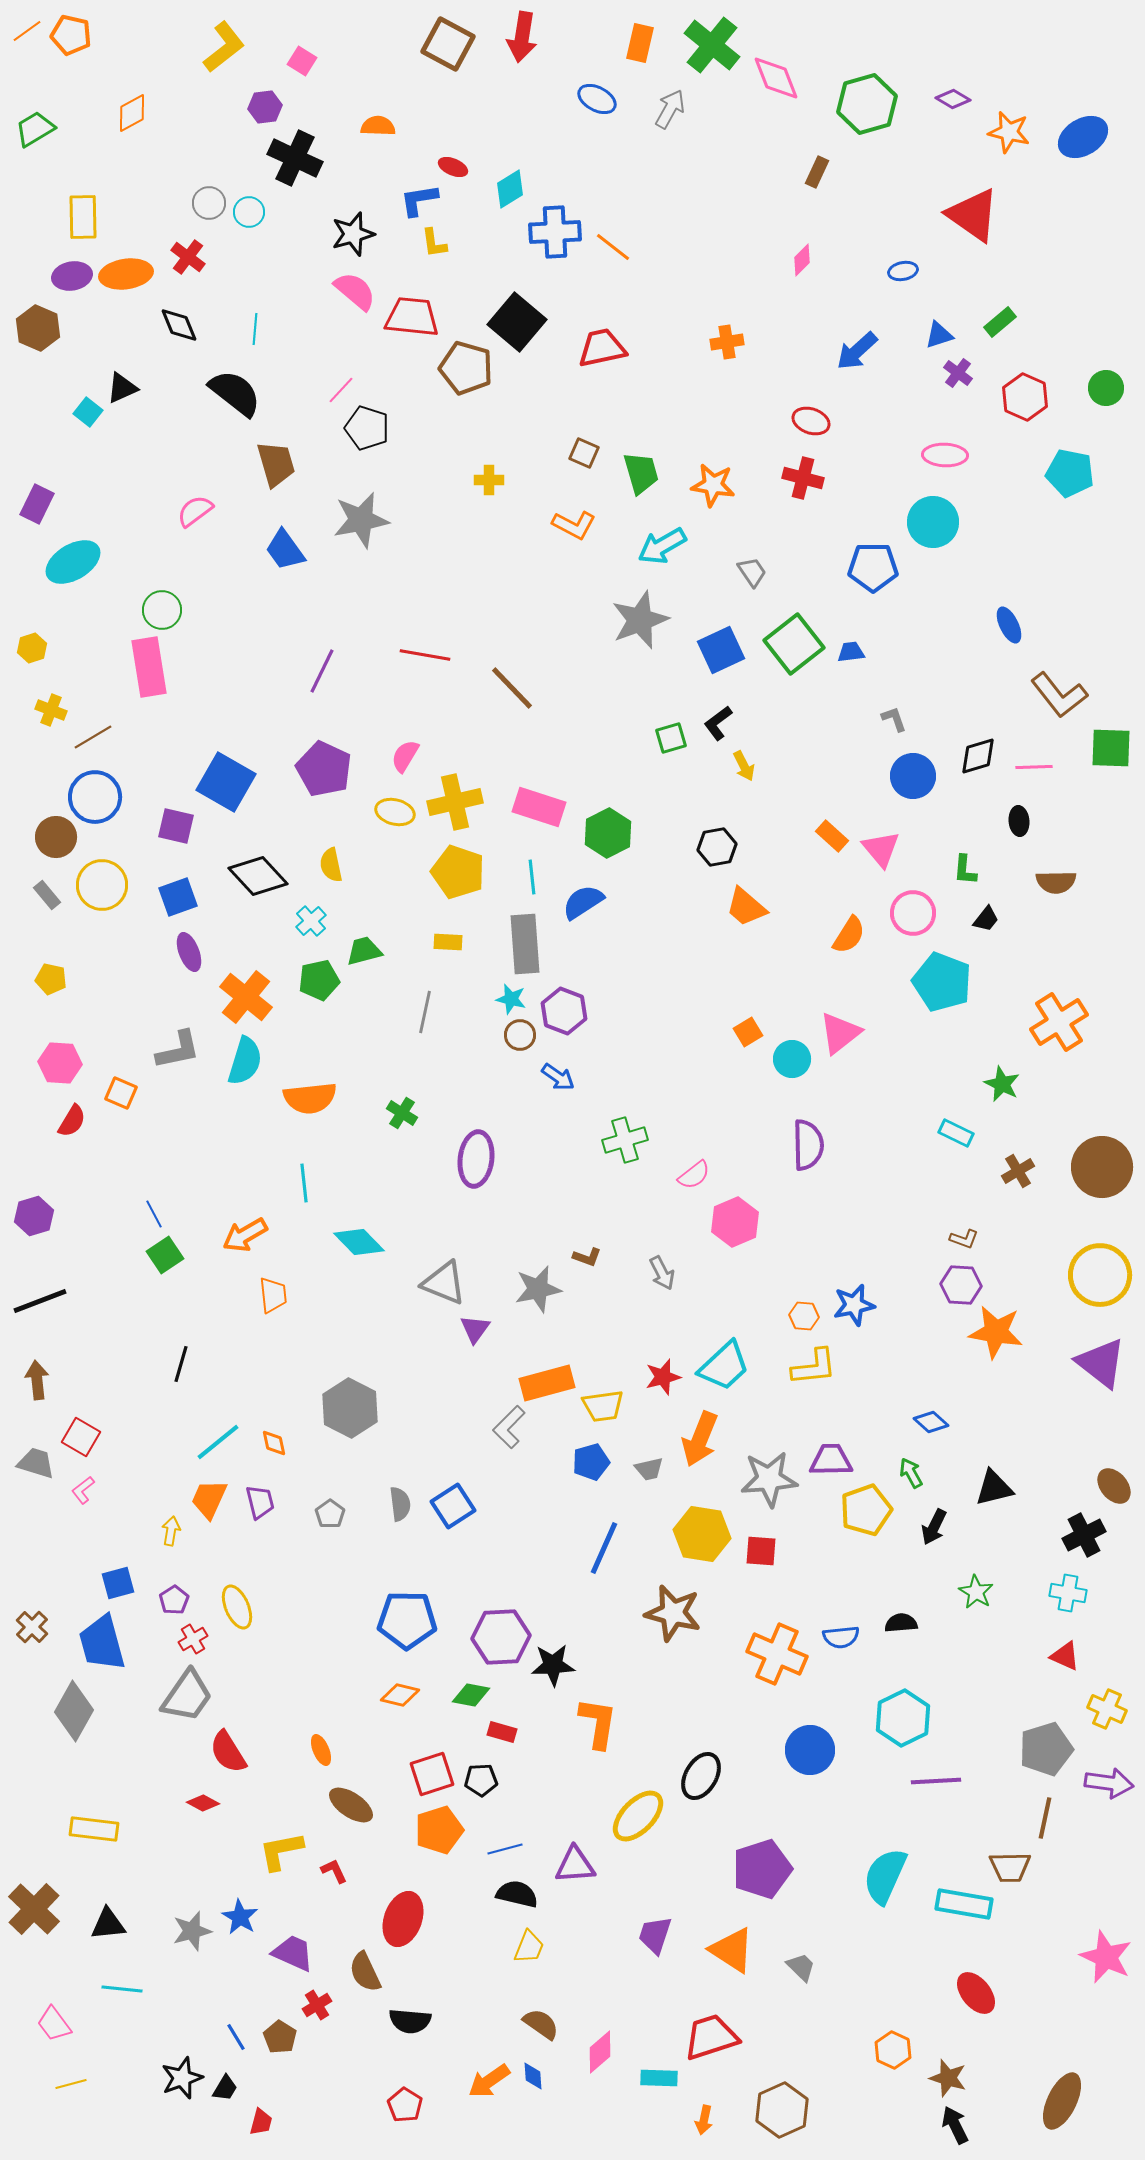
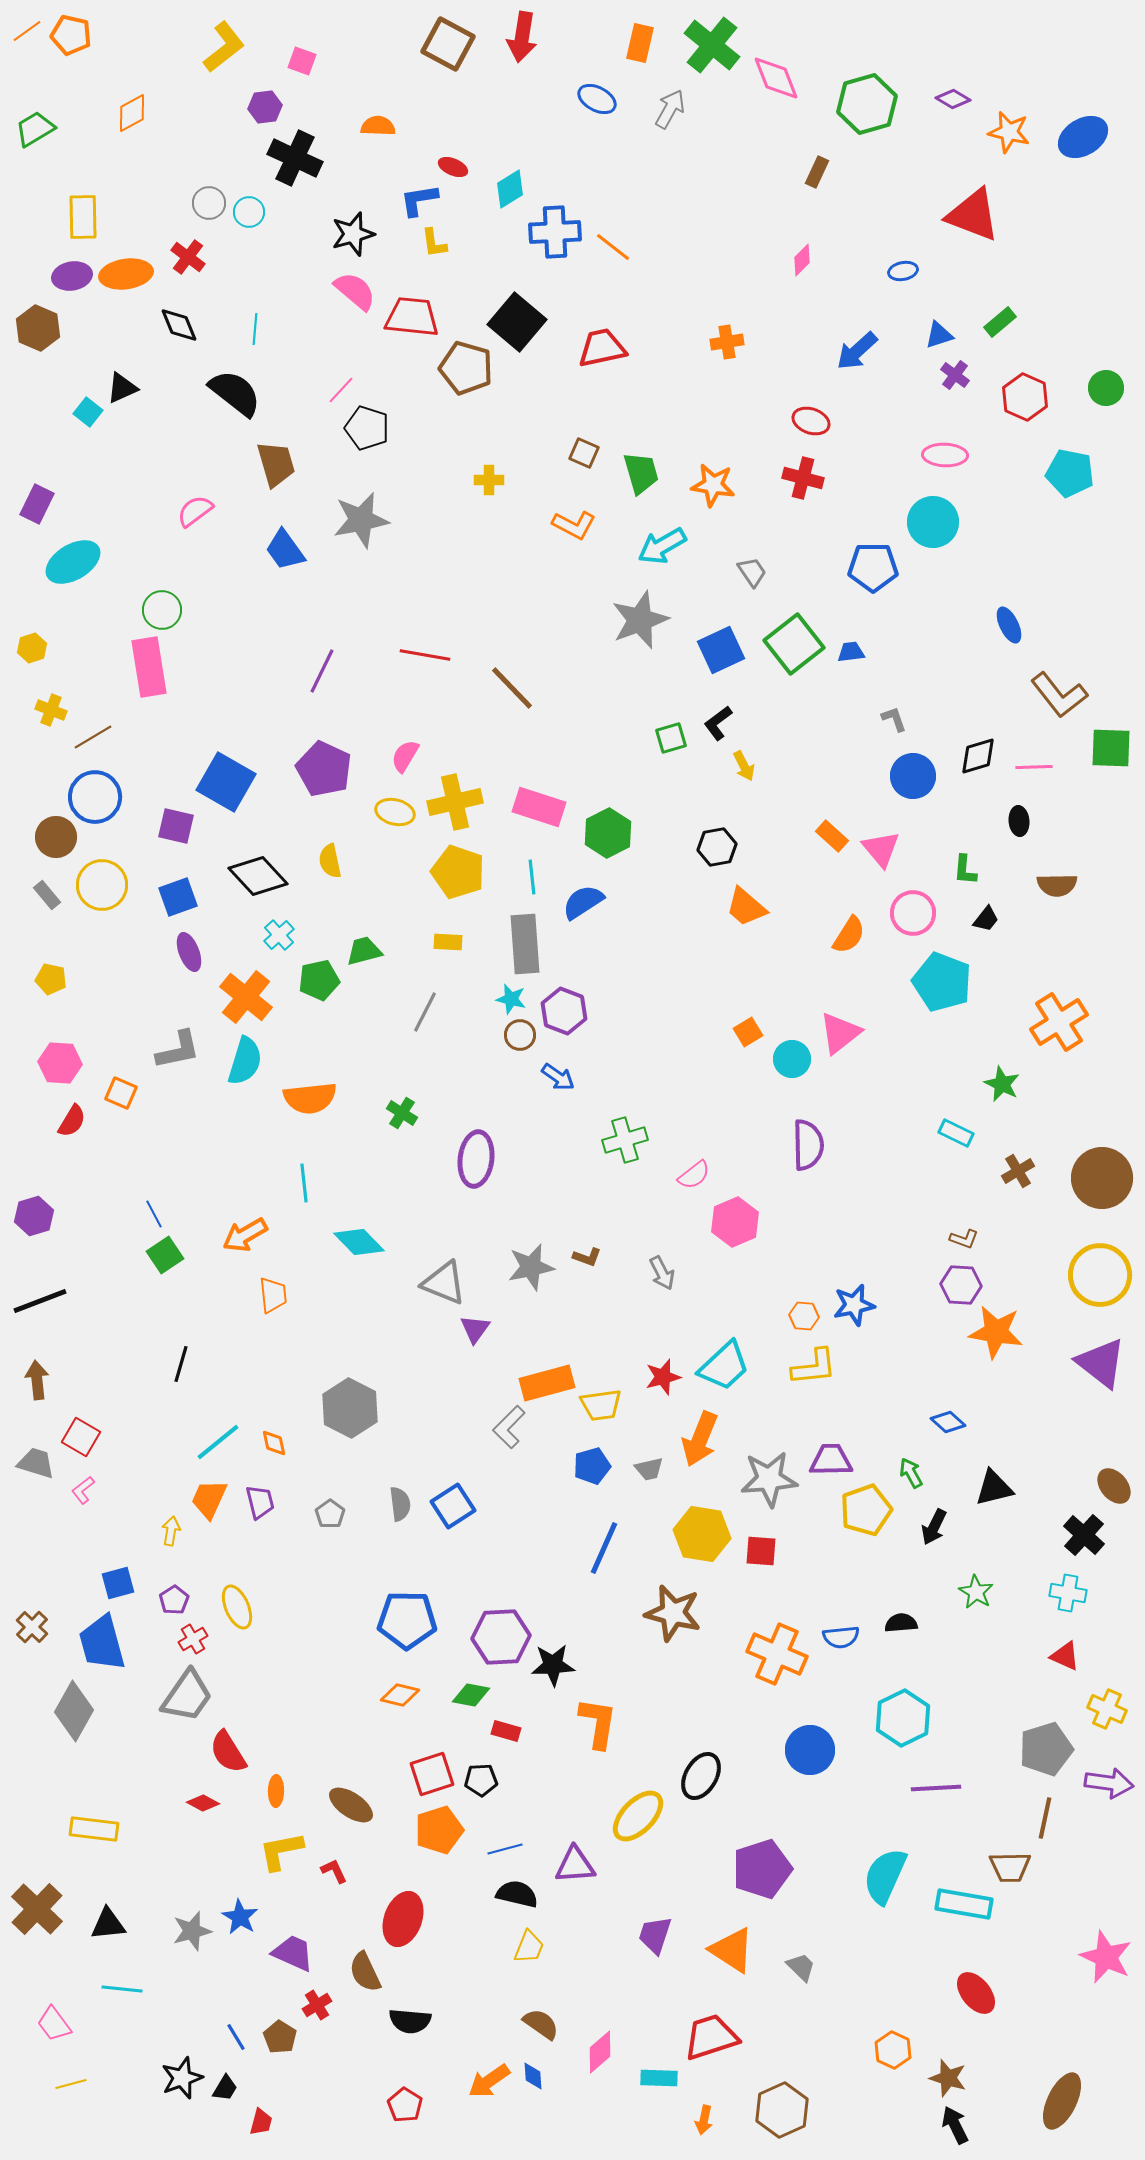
pink square at (302, 61): rotated 12 degrees counterclockwise
red triangle at (973, 215): rotated 14 degrees counterclockwise
purple cross at (958, 373): moved 3 px left, 2 px down
yellow semicircle at (331, 865): moved 1 px left, 4 px up
brown semicircle at (1056, 882): moved 1 px right, 3 px down
cyan cross at (311, 921): moved 32 px left, 14 px down
gray line at (425, 1012): rotated 15 degrees clockwise
brown circle at (1102, 1167): moved 11 px down
gray star at (538, 1289): moved 7 px left, 22 px up
yellow trapezoid at (603, 1406): moved 2 px left, 1 px up
blue diamond at (931, 1422): moved 17 px right
blue pentagon at (591, 1462): moved 1 px right, 4 px down
black cross at (1084, 1535): rotated 21 degrees counterclockwise
red rectangle at (502, 1732): moved 4 px right, 1 px up
orange ellipse at (321, 1750): moved 45 px left, 41 px down; rotated 24 degrees clockwise
purple line at (936, 1781): moved 7 px down
brown cross at (34, 1909): moved 3 px right
